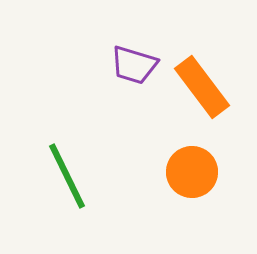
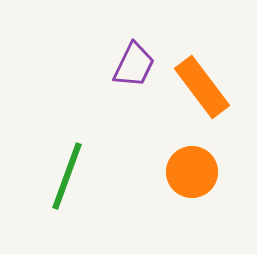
purple trapezoid: rotated 81 degrees counterclockwise
green line: rotated 46 degrees clockwise
